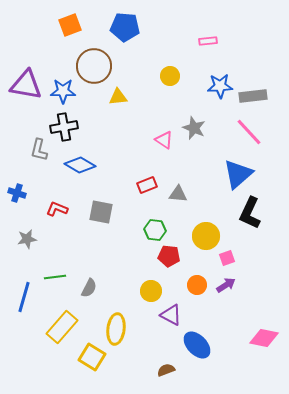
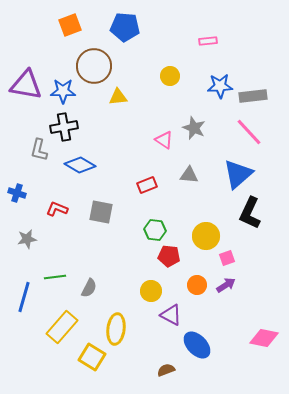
gray triangle at (178, 194): moved 11 px right, 19 px up
